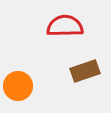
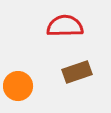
brown rectangle: moved 8 px left, 1 px down
